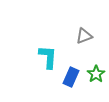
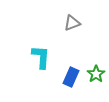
gray triangle: moved 12 px left, 13 px up
cyan L-shape: moved 7 px left
